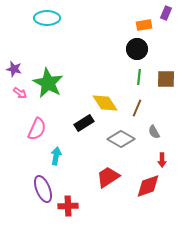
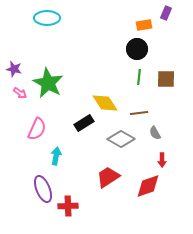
brown line: moved 2 px right, 5 px down; rotated 60 degrees clockwise
gray semicircle: moved 1 px right, 1 px down
